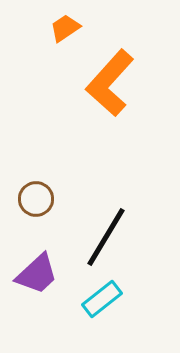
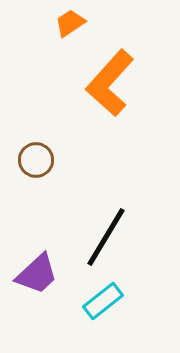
orange trapezoid: moved 5 px right, 5 px up
brown circle: moved 39 px up
cyan rectangle: moved 1 px right, 2 px down
